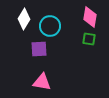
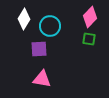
pink diamond: rotated 35 degrees clockwise
pink triangle: moved 3 px up
